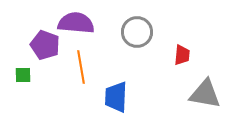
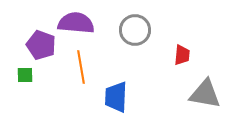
gray circle: moved 2 px left, 2 px up
purple pentagon: moved 4 px left
green square: moved 2 px right
